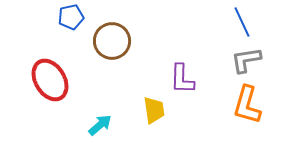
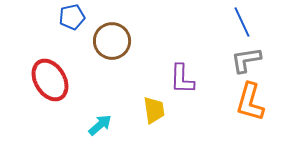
blue pentagon: moved 1 px right
orange L-shape: moved 3 px right, 3 px up
